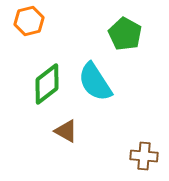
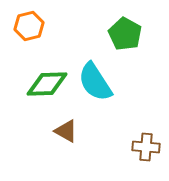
orange hexagon: moved 5 px down
green diamond: rotated 36 degrees clockwise
brown cross: moved 2 px right, 9 px up
